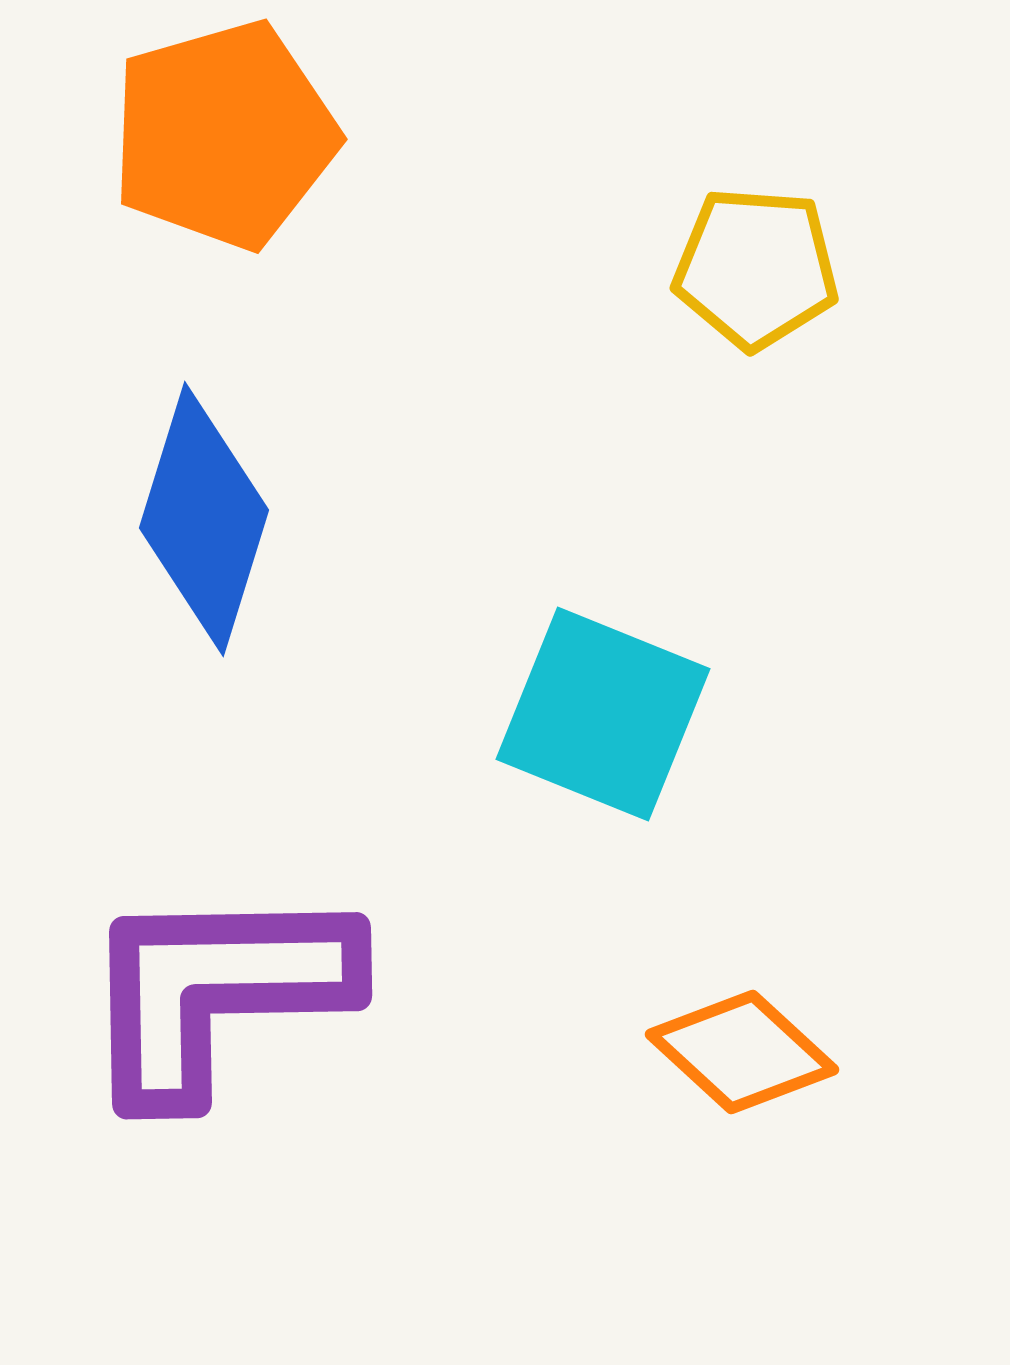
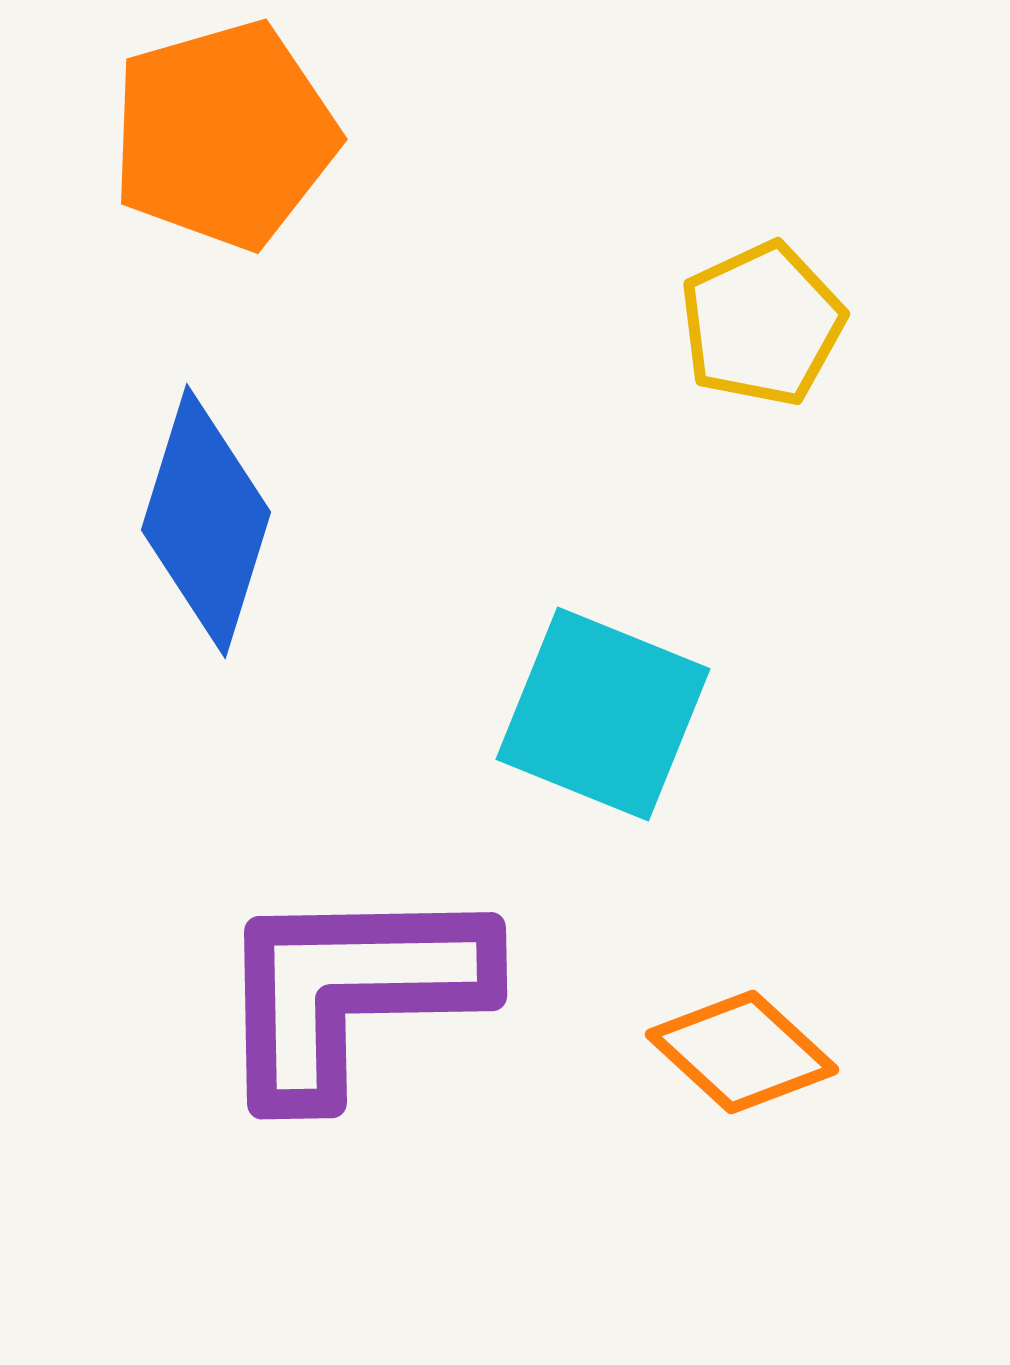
yellow pentagon: moved 6 px right, 56 px down; rotated 29 degrees counterclockwise
blue diamond: moved 2 px right, 2 px down
purple L-shape: moved 135 px right
